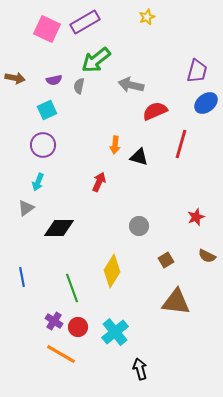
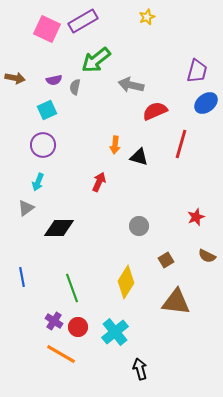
purple rectangle: moved 2 px left, 1 px up
gray semicircle: moved 4 px left, 1 px down
yellow diamond: moved 14 px right, 11 px down
